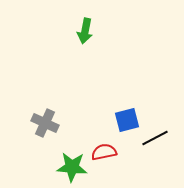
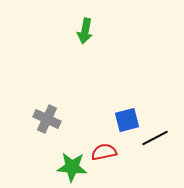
gray cross: moved 2 px right, 4 px up
